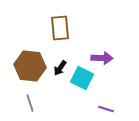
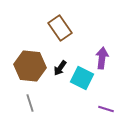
brown rectangle: rotated 30 degrees counterclockwise
purple arrow: rotated 85 degrees counterclockwise
